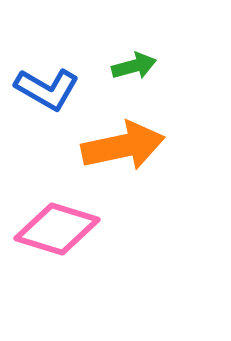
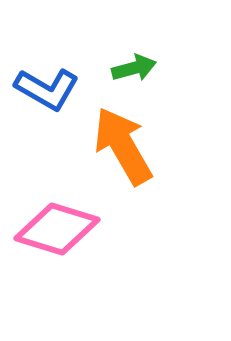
green arrow: moved 2 px down
orange arrow: rotated 108 degrees counterclockwise
